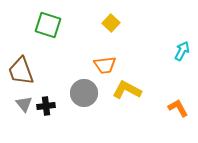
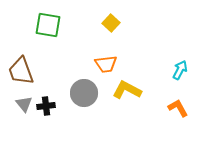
green square: rotated 8 degrees counterclockwise
cyan arrow: moved 2 px left, 19 px down
orange trapezoid: moved 1 px right, 1 px up
